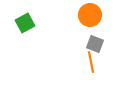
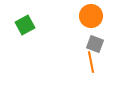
orange circle: moved 1 px right, 1 px down
green square: moved 2 px down
